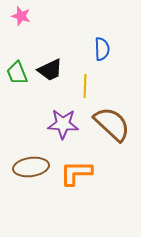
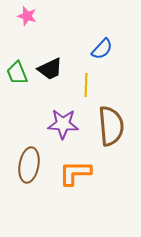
pink star: moved 6 px right
blue semicircle: rotated 45 degrees clockwise
black trapezoid: moved 1 px up
yellow line: moved 1 px right, 1 px up
brown semicircle: moved 1 px left, 2 px down; rotated 42 degrees clockwise
brown ellipse: moved 2 px left, 2 px up; rotated 72 degrees counterclockwise
orange L-shape: moved 1 px left
